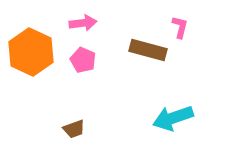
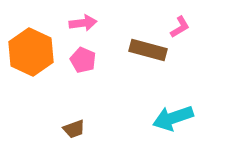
pink L-shape: rotated 45 degrees clockwise
